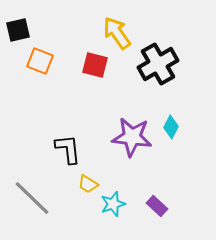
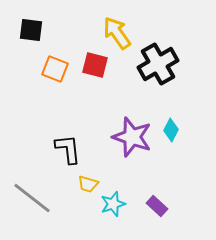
black square: moved 13 px right; rotated 20 degrees clockwise
orange square: moved 15 px right, 8 px down
cyan diamond: moved 3 px down
purple star: rotated 12 degrees clockwise
yellow trapezoid: rotated 15 degrees counterclockwise
gray line: rotated 6 degrees counterclockwise
